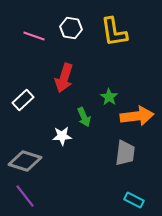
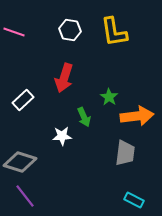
white hexagon: moved 1 px left, 2 px down
pink line: moved 20 px left, 4 px up
gray diamond: moved 5 px left, 1 px down
